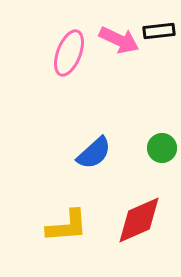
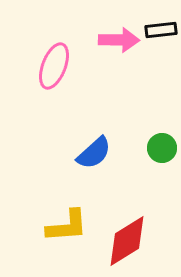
black rectangle: moved 2 px right, 1 px up
pink arrow: rotated 24 degrees counterclockwise
pink ellipse: moved 15 px left, 13 px down
red diamond: moved 12 px left, 21 px down; rotated 8 degrees counterclockwise
